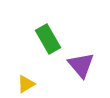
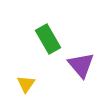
yellow triangle: rotated 24 degrees counterclockwise
